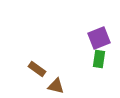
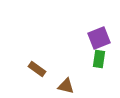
brown triangle: moved 10 px right
